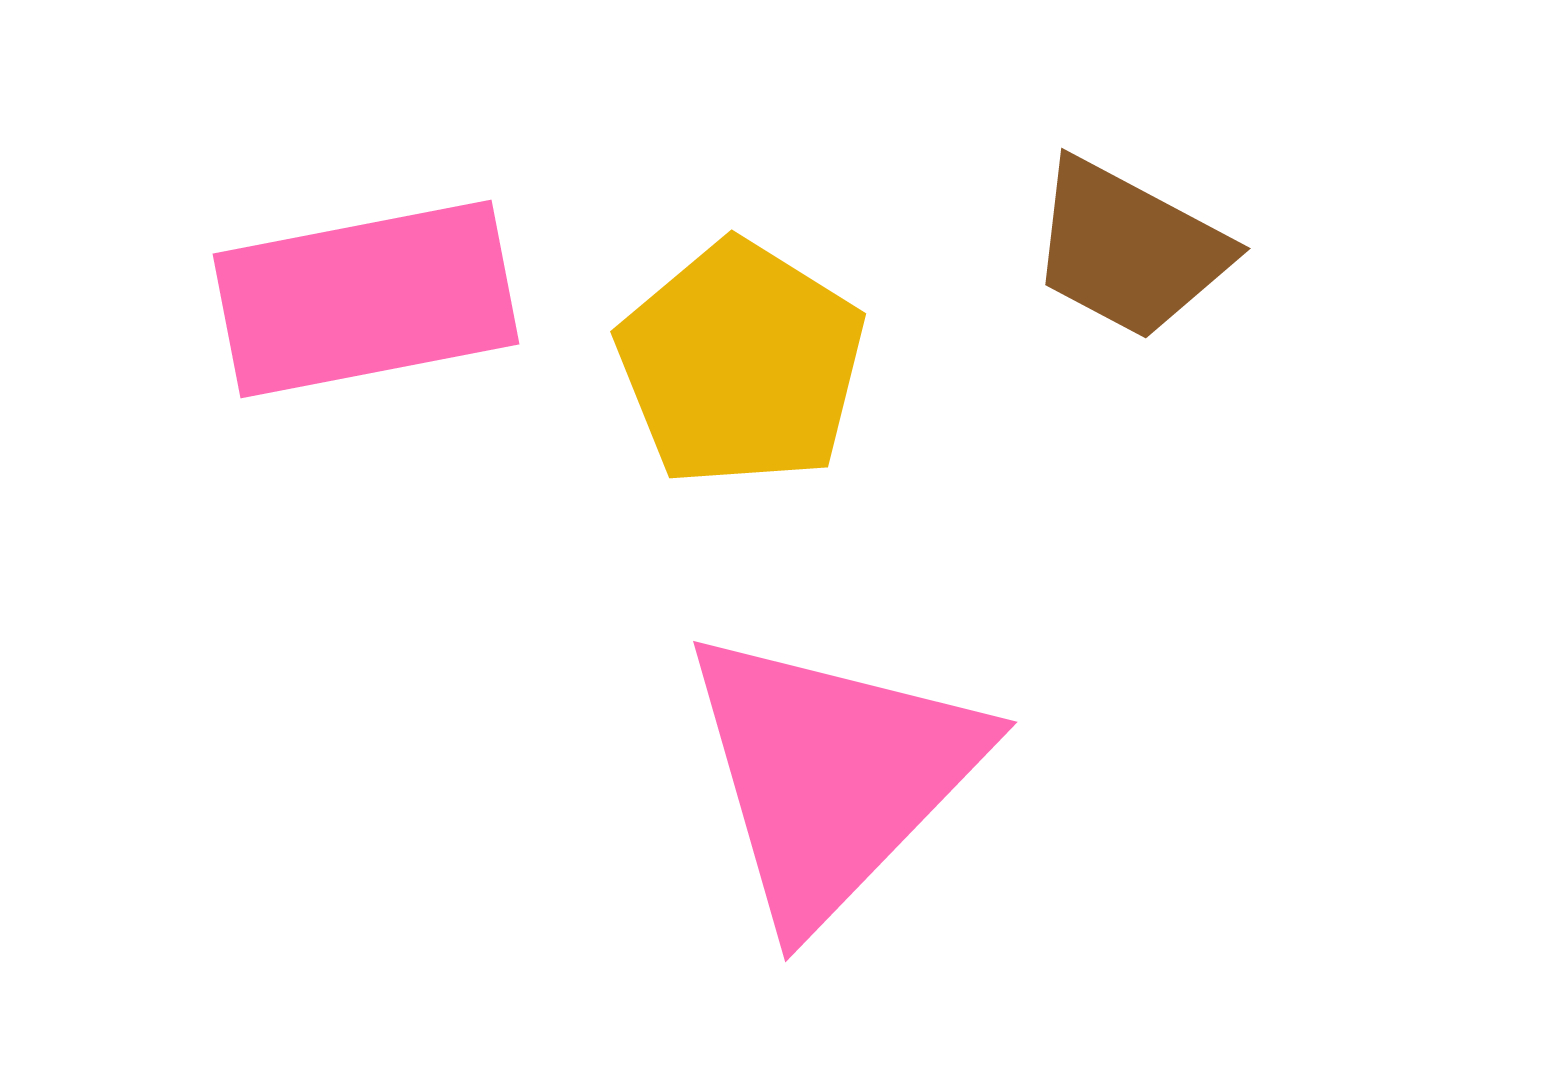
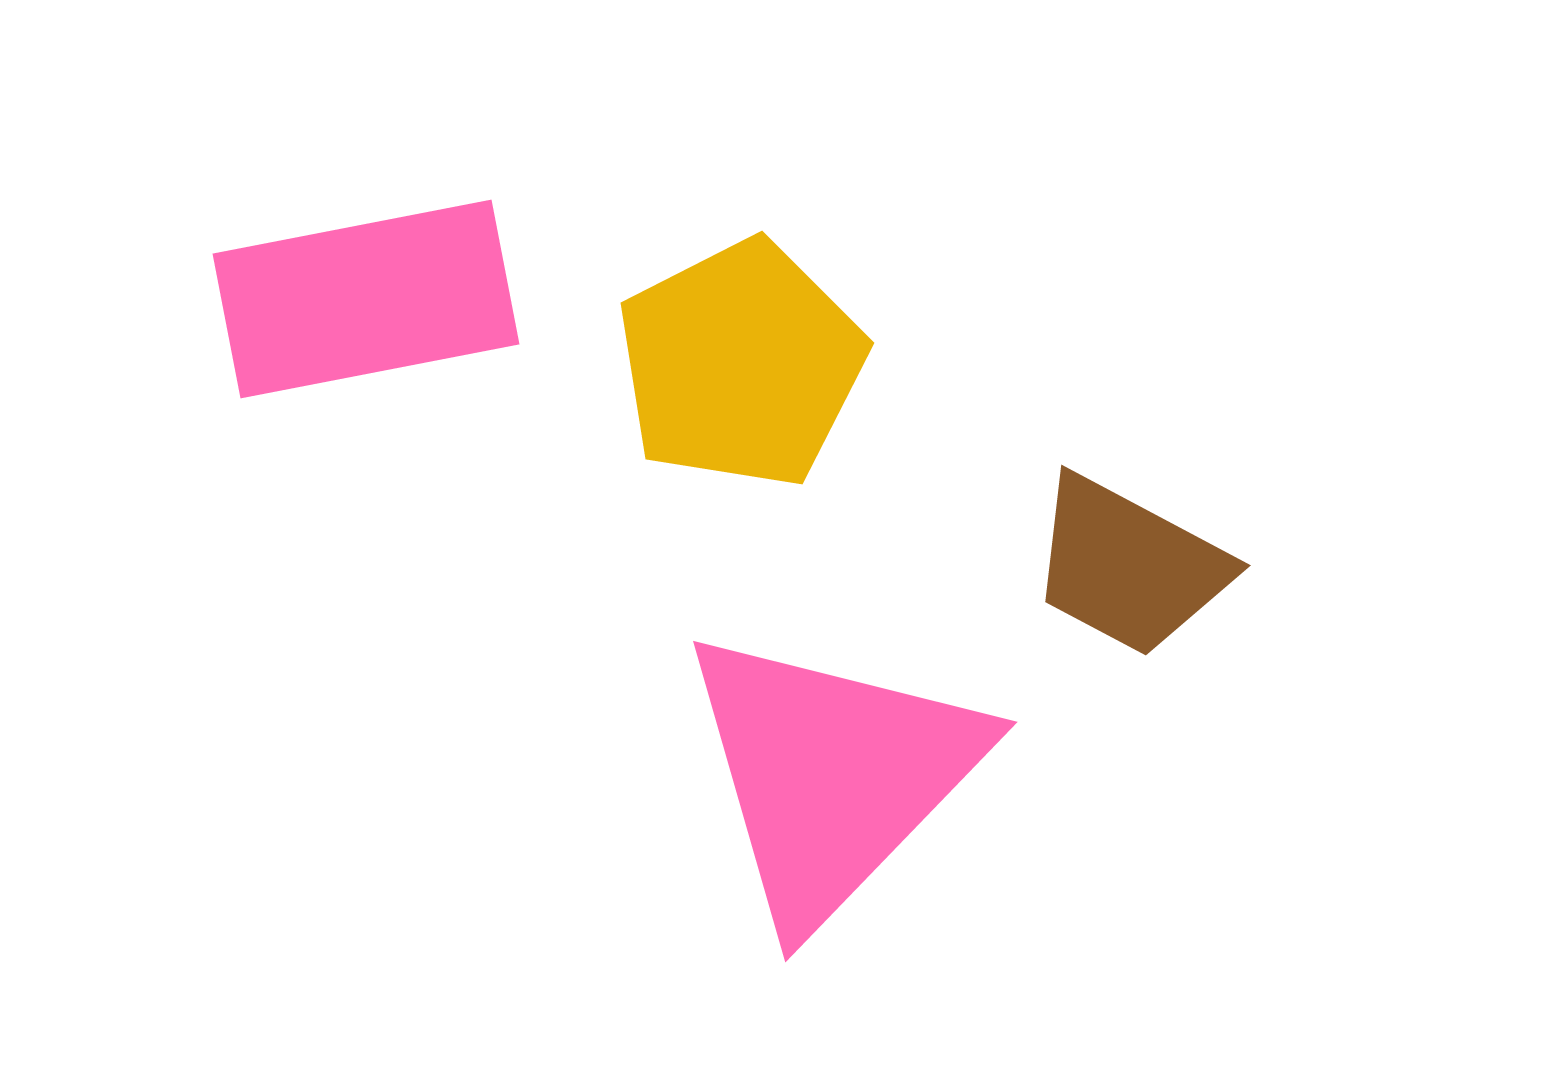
brown trapezoid: moved 317 px down
yellow pentagon: rotated 13 degrees clockwise
